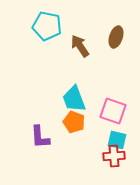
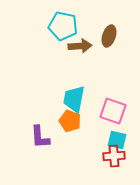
cyan pentagon: moved 16 px right
brown ellipse: moved 7 px left, 1 px up
brown arrow: rotated 120 degrees clockwise
cyan trapezoid: rotated 32 degrees clockwise
orange pentagon: moved 4 px left, 1 px up
